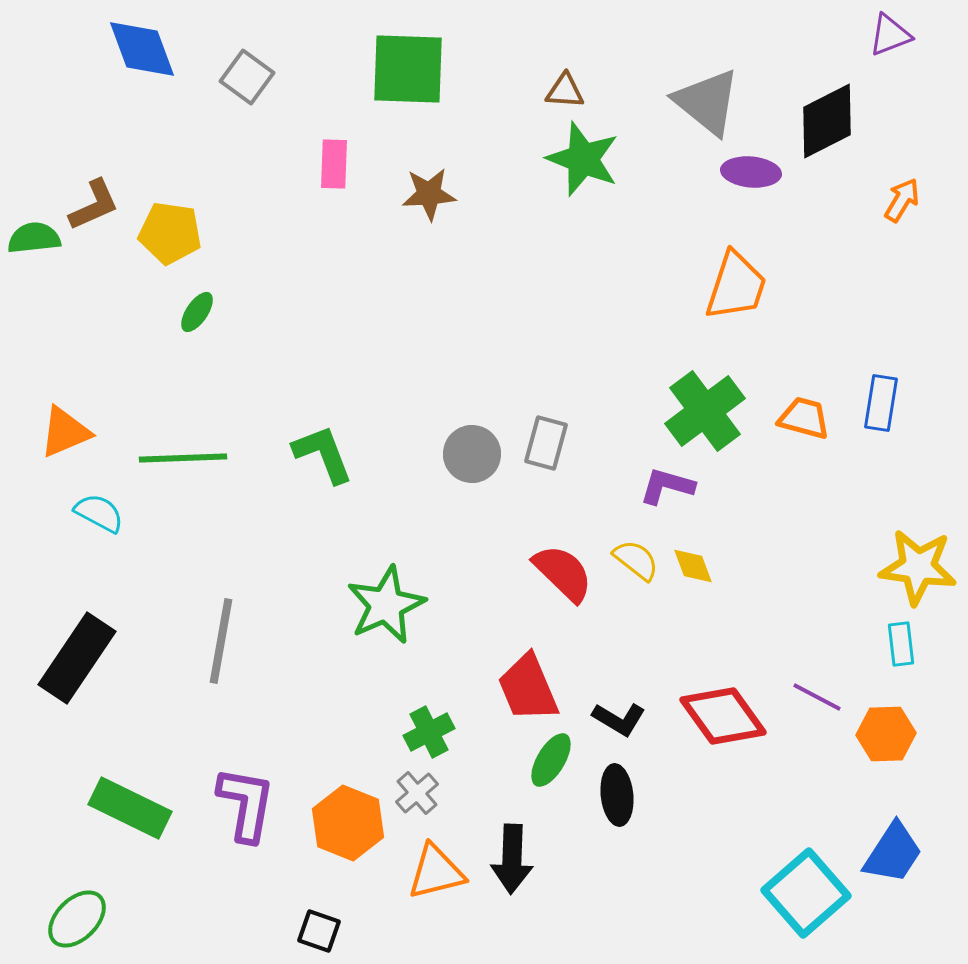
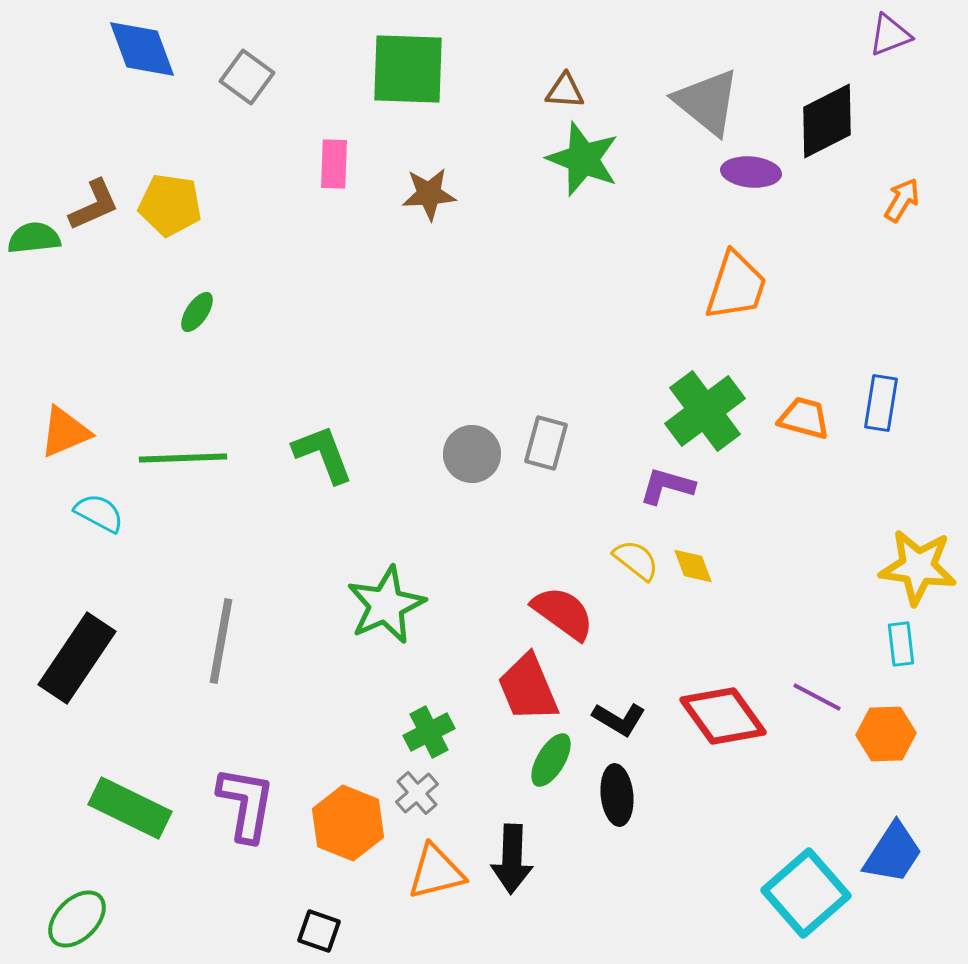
yellow pentagon at (170, 233): moved 28 px up
red semicircle at (563, 573): moved 40 px down; rotated 8 degrees counterclockwise
